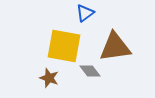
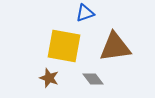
blue triangle: rotated 18 degrees clockwise
gray diamond: moved 3 px right, 8 px down
